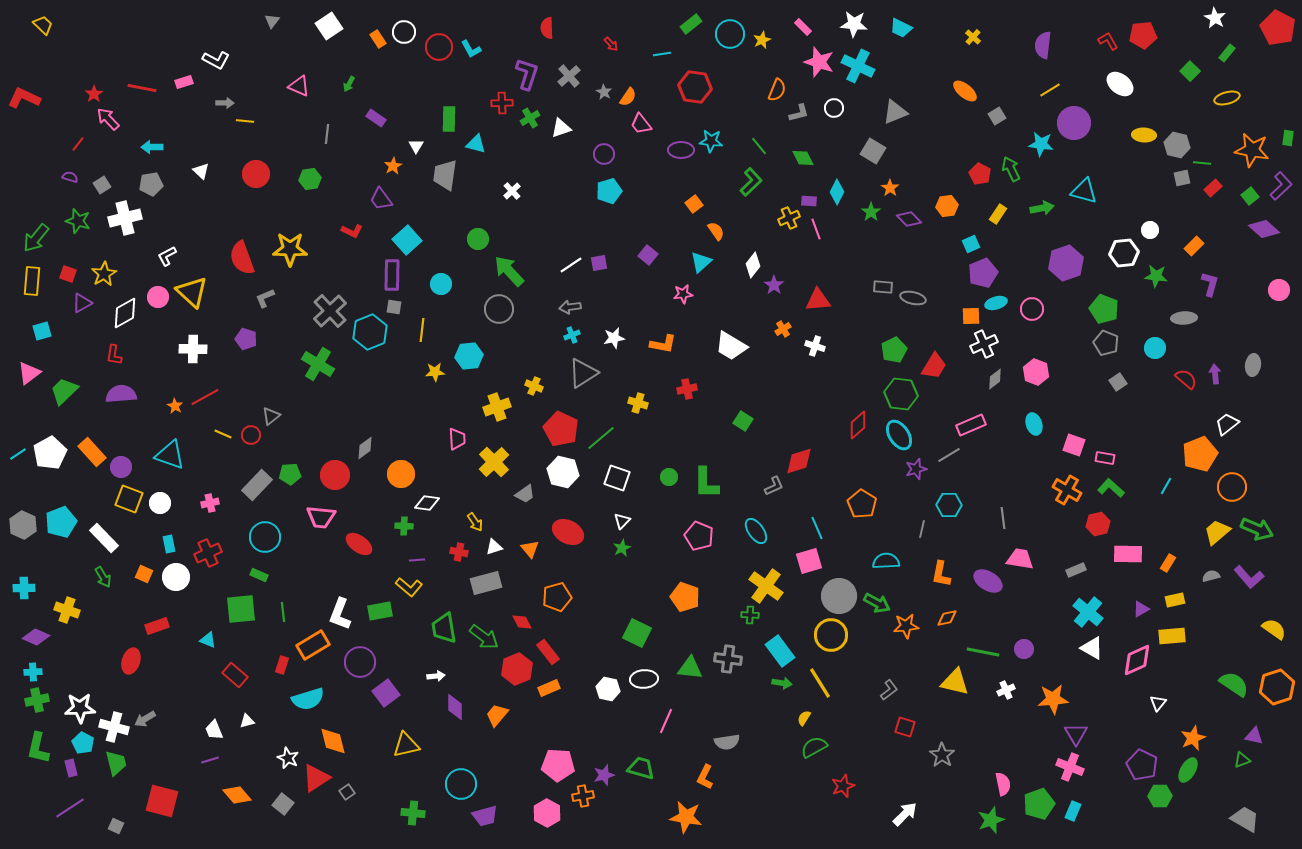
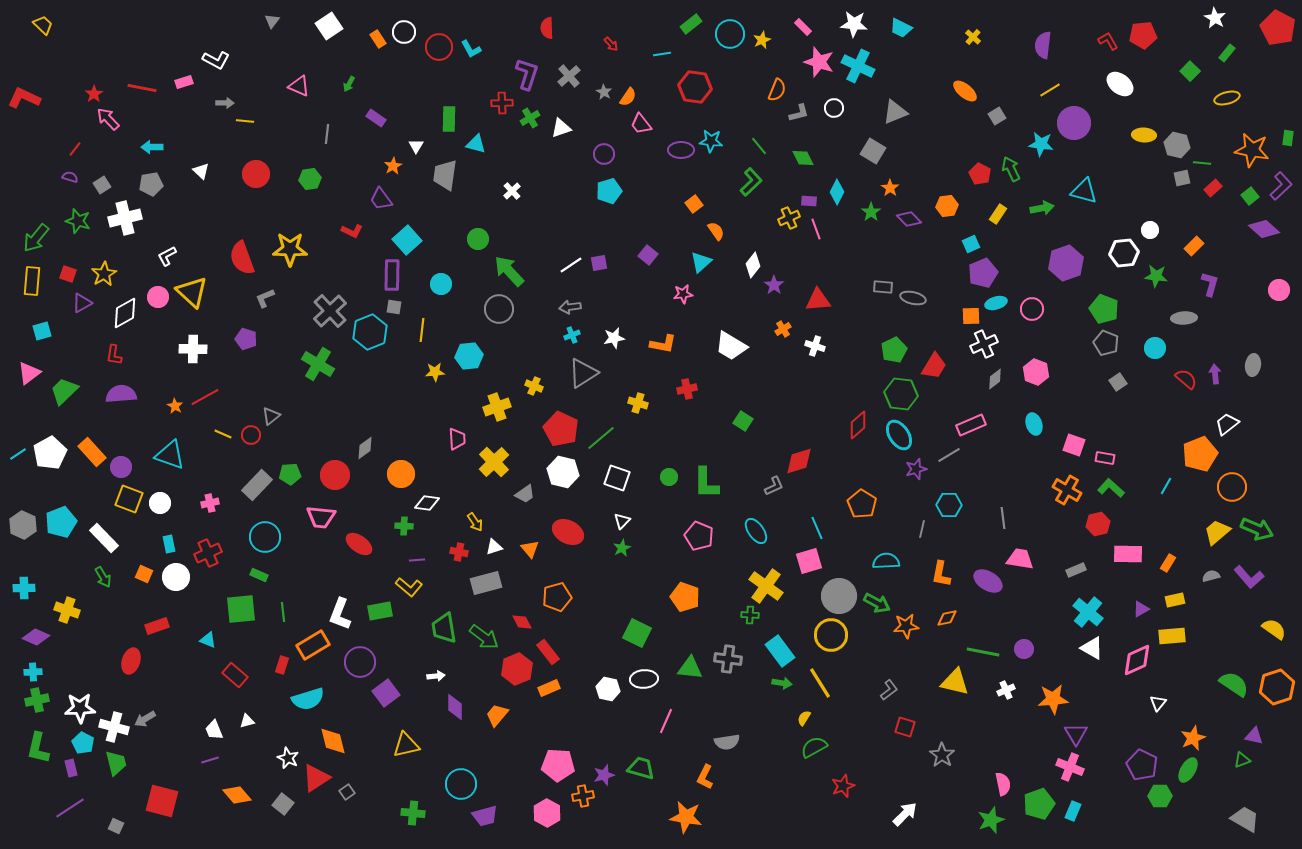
red line at (78, 144): moved 3 px left, 5 px down
